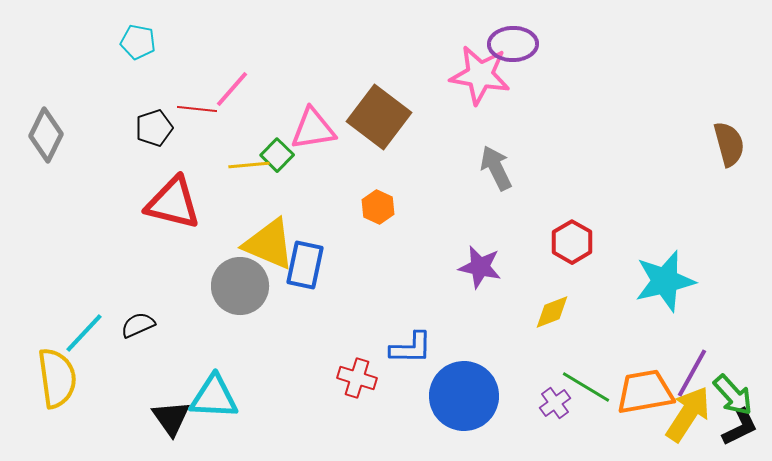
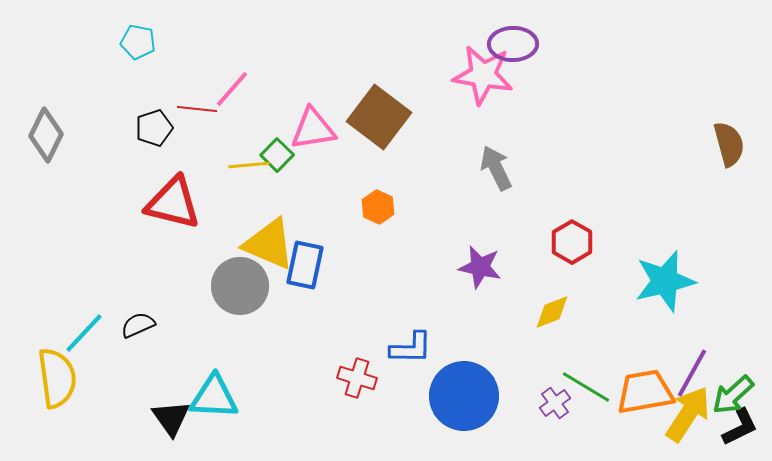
pink star: moved 3 px right
green arrow: rotated 90 degrees clockwise
